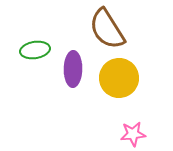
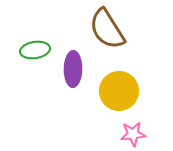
yellow circle: moved 13 px down
